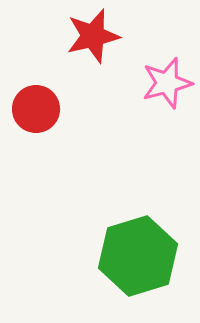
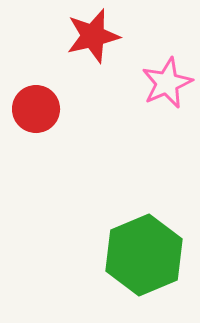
pink star: rotated 9 degrees counterclockwise
green hexagon: moved 6 px right, 1 px up; rotated 6 degrees counterclockwise
